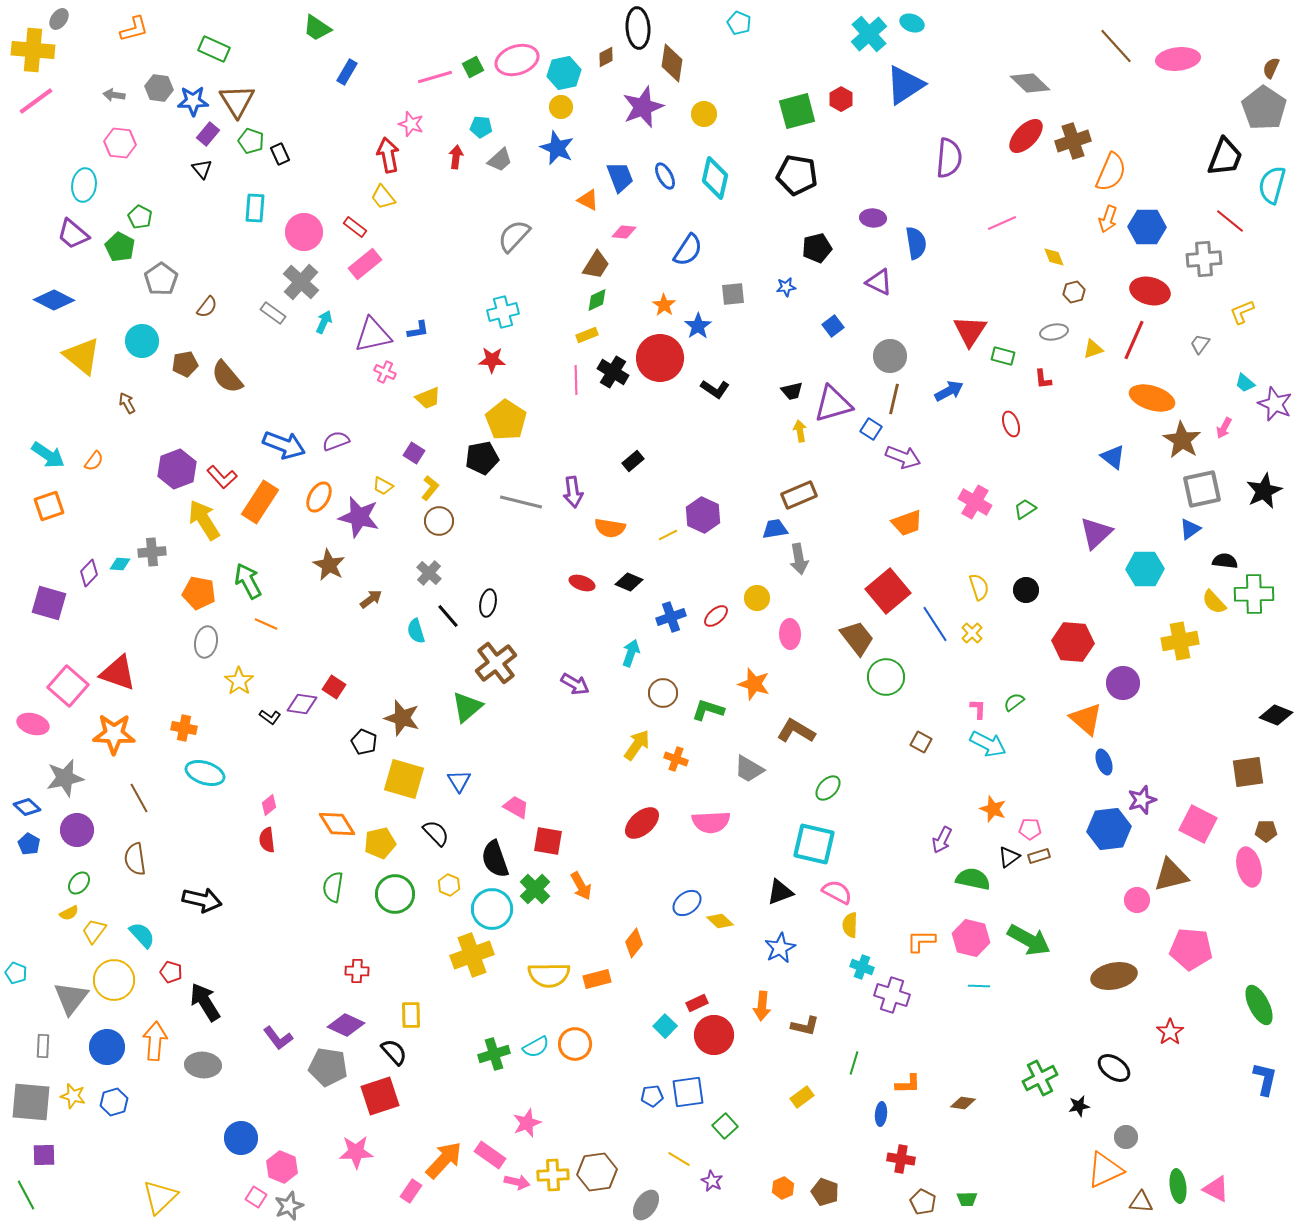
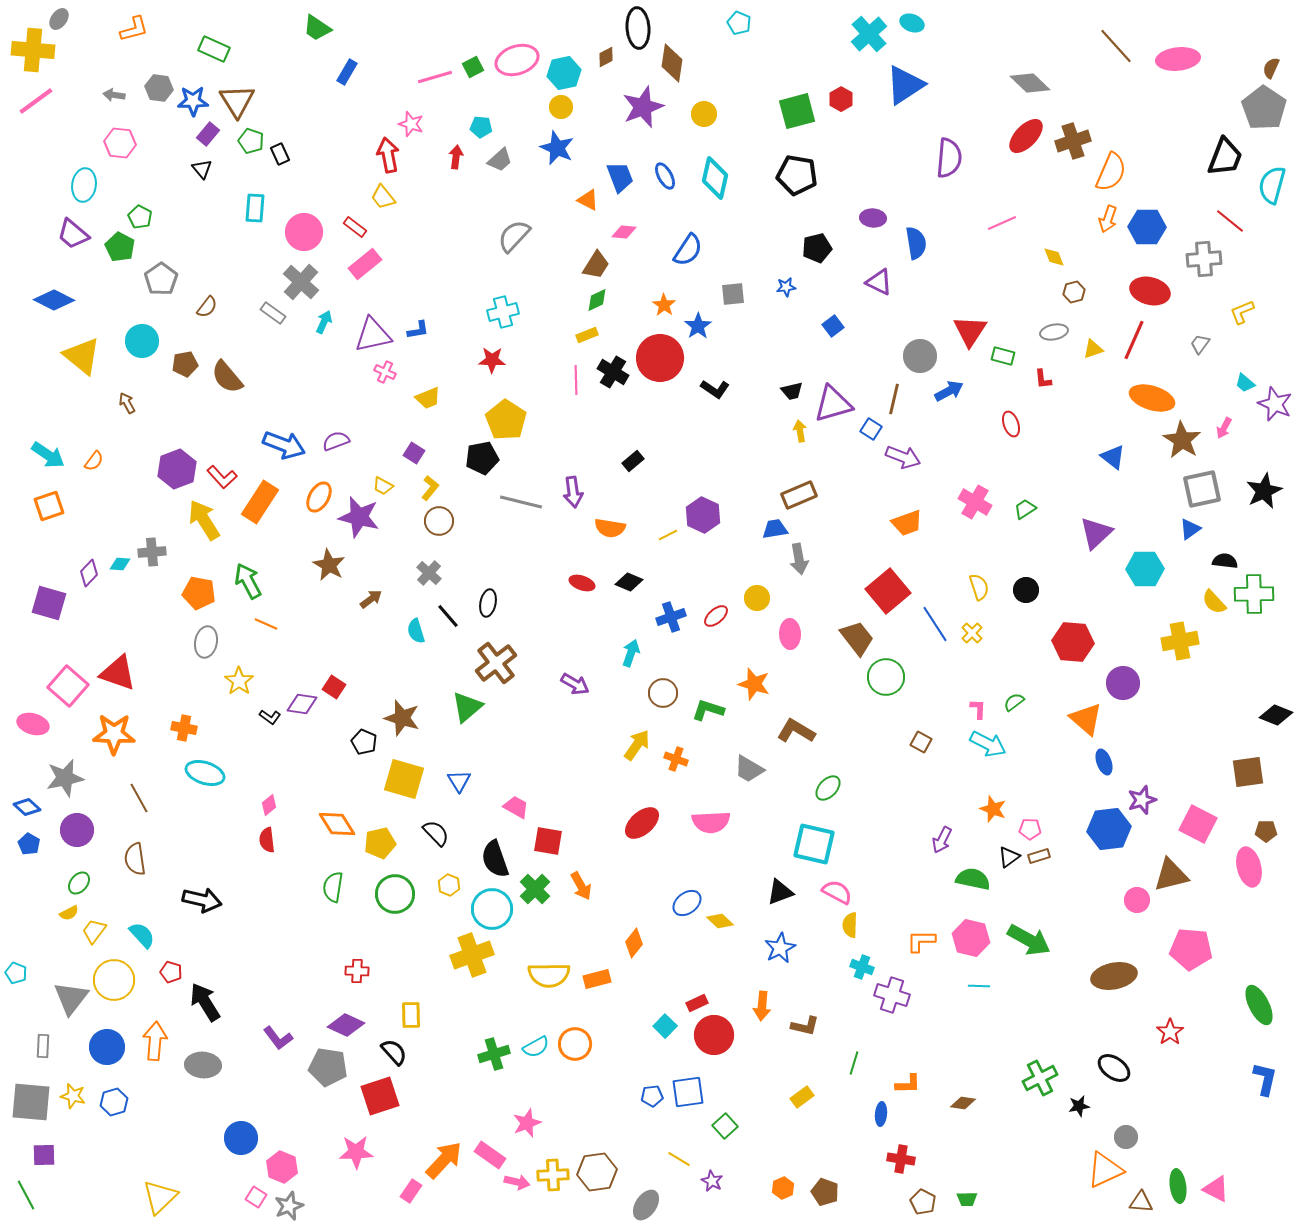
gray circle at (890, 356): moved 30 px right
